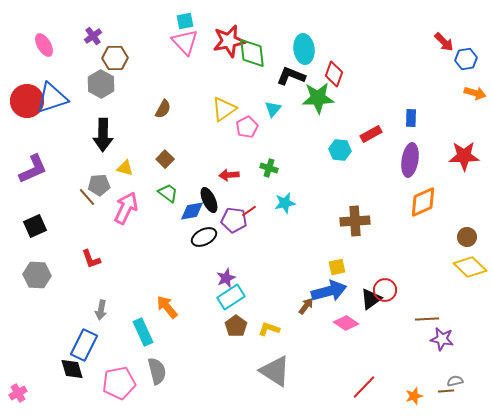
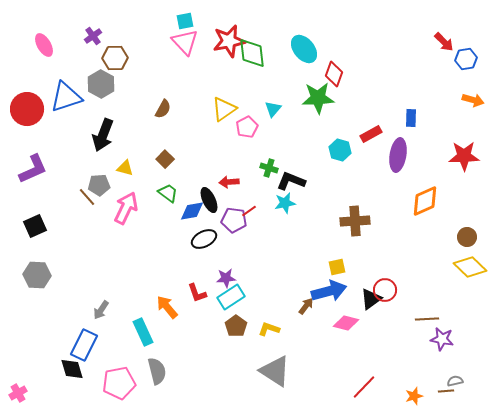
cyan ellipse at (304, 49): rotated 32 degrees counterclockwise
black L-shape at (291, 76): moved 105 px down
orange arrow at (475, 93): moved 2 px left, 7 px down
blue triangle at (52, 98): moved 14 px right, 1 px up
red circle at (27, 101): moved 8 px down
black arrow at (103, 135): rotated 20 degrees clockwise
cyan hexagon at (340, 150): rotated 10 degrees clockwise
purple ellipse at (410, 160): moved 12 px left, 5 px up
red arrow at (229, 175): moved 7 px down
orange diamond at (423, 202): moved 2 px right, 1 px up
black ellipse at (204, 237): moved 2 px down
red L-shape at (91, 259): moved 106 px right, 34 px down
purple star at (226, 278): rotated 18 degrees clockwise
gray arrow at (101, 310): rotated 24 degrees clockwise
pink diamond at (346, 323): rotated 20 degrees counterclockwise
